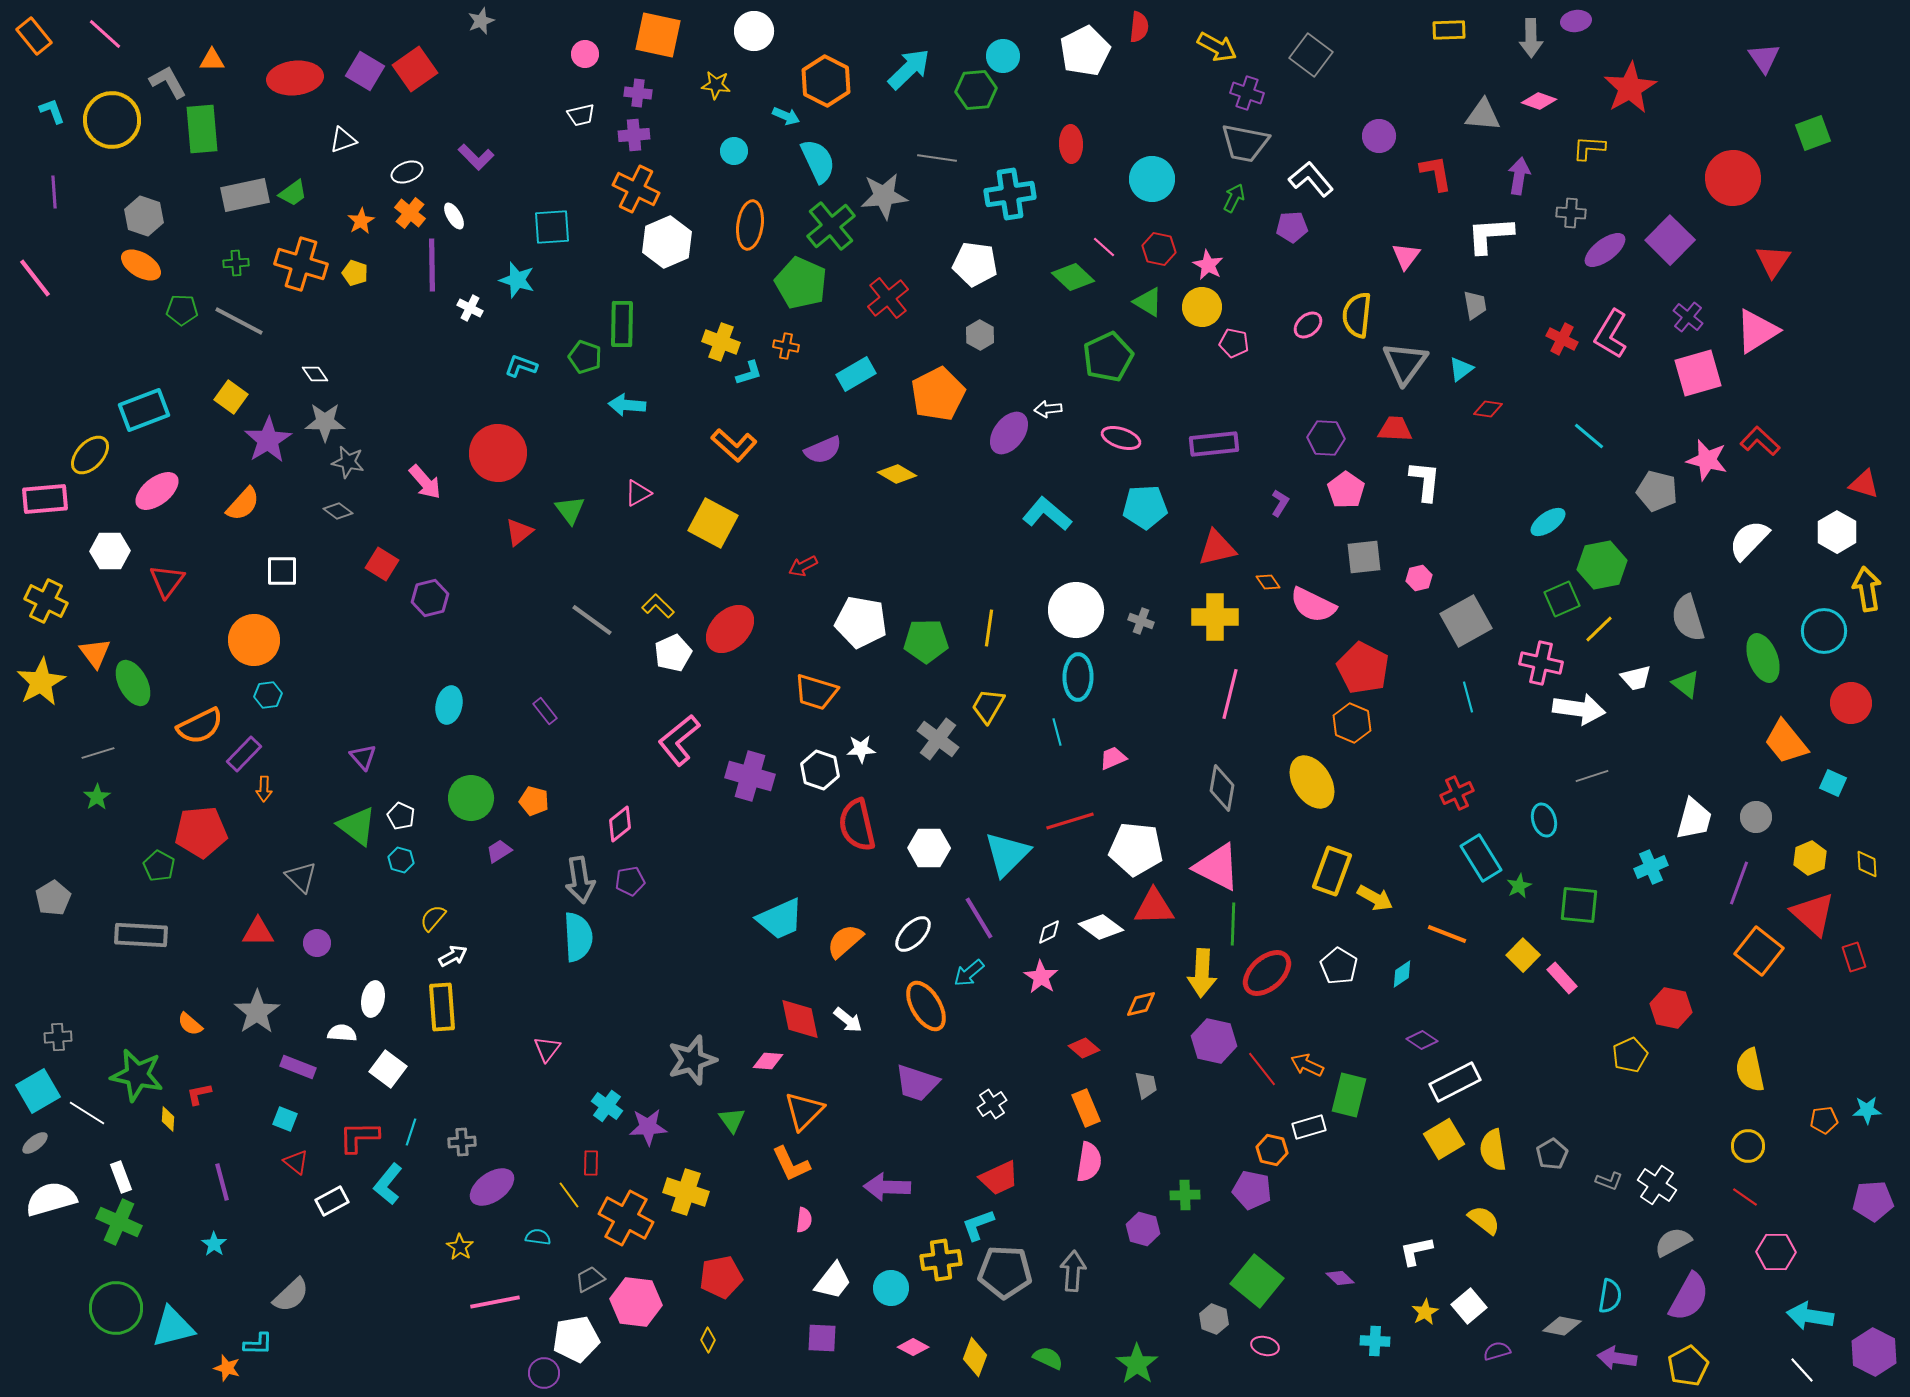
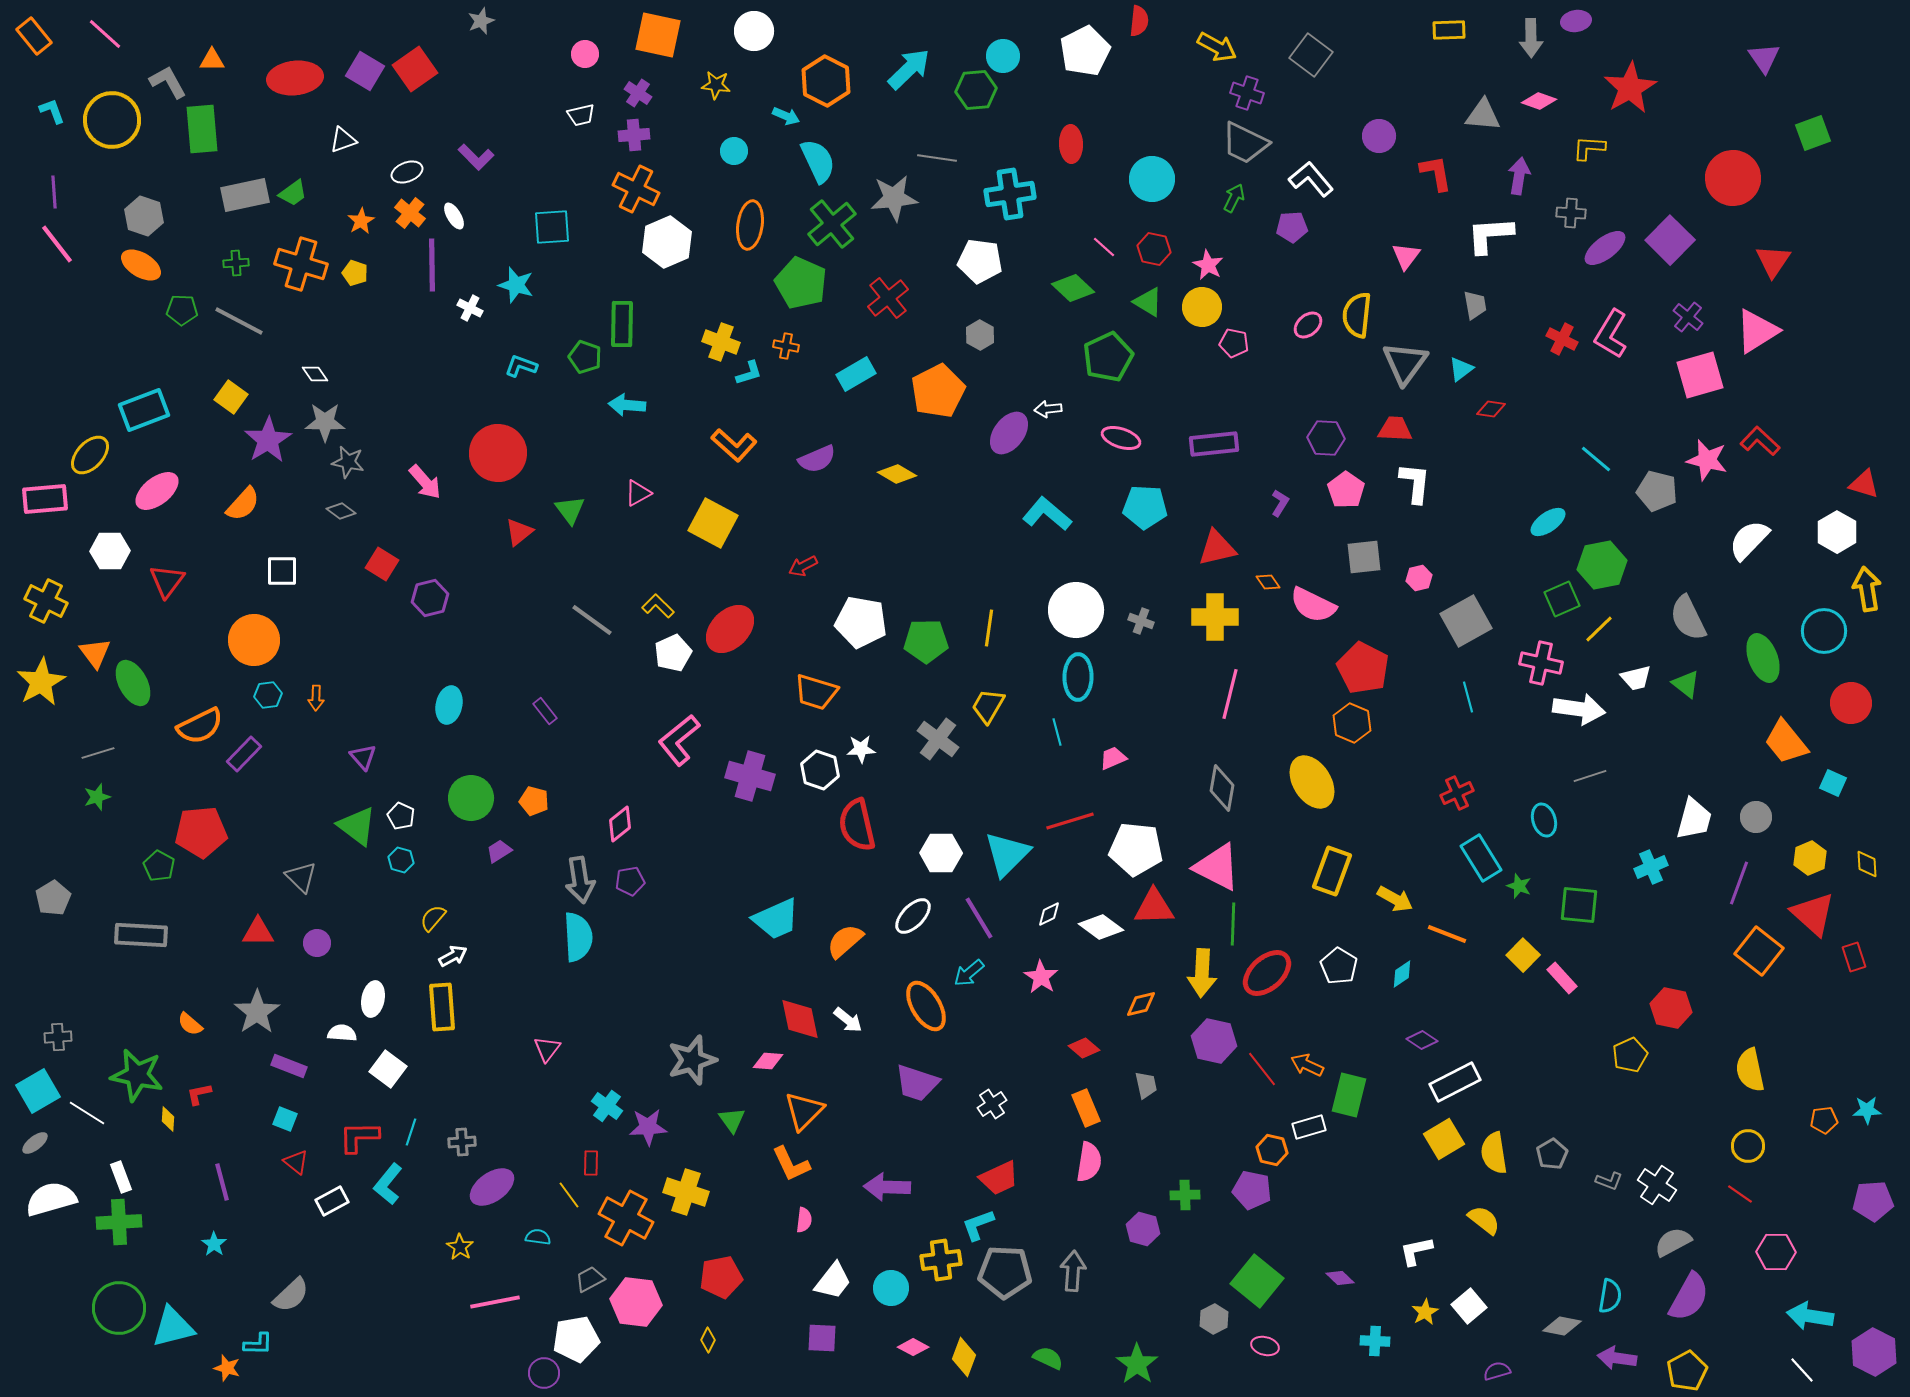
red semicircle at (1139, 27): moved 6 px up
purple cross at (638, 93): rotated 28 degrees clockwise
gray trapezoid at (1245, 143): rotated 15 degrees clockwise
gray star at (884, 196): moved 10 px right, 2 px down
green cross at (831, 226): moved 1 px right, 2 px up
red hexagon at (1159, 249): moved 5 px left
purple ellipse at (1605, 250): moved 2 px up
white pentagon at (975, 264): moved 5 px right, 3 px up
green diamond at (1073, 277): moved 11 px down
pink line at (35, 278): moved 22 px right, 34 px up
cyan star at (517, 280): moved 1 px left, 5 px down
pink square at (1698, 373): moved 2 px right, 2 px down
orange pentagon at (938, 394): moved 3 px up
red diamond at (1488, 409): moved 3 px right
cyan line at (1589, 436): moved 7 px right, 23 px down
purple semicircle at (823, 450): moved 6 px left, 9 px down
white L-shape at (1425, 481): moved 10 px left, 2 px down
cyan pentagon at (1145, 507): rotated 6 degrees clockwise
gray diamond at (338, 511): moved 3 px right
gray semicircle at (1688, 618): rotated 9 degrees counterclockwise
gray line at (1592, 776): moved 2 px left
orange arrow at (264, 789): moved 52 px right, 91 px up
green star at (97, 797): rotated 16 degrees clockwise
white hexagon at (929, 848): moved 12 px right, 5 px down
green star at (1519, 886): rotated 25 degrees counterclockwise
yellow arrow at (1375, 898): moved 20 px right, 1 px down
cyan trapezoid at (780, 919): moved 4 px left
white diamond at (1049, 932): moved 18 px up
white ellipse at (913, 934): moved 18 px up
purple rectangle at (298, 1067): moved 9 px left, 1 px up
yellow semicircle at (1493, 1150): moved 1 px right, 3 px down
red line at (1745, 1197): moved 5 px left, 3 px up
green cross at (119, 1222): rotated 27 degrees counterclockwise
green circle at (116, 1308): moved 3 px right
gray hexagon at (1214, 1319): rotated 12 degrees clockwise
purple semicircle at (1497, 1351): moved 20 px down
yellow diamond at (975, 1357): moved 11 px left
yellow pentagon at (1688, 1366): moved 1 px left, 5 px down
